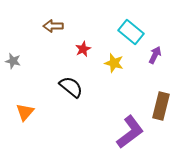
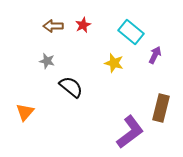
red star: moved 24 px up
gray star: moved 34 px right
brown rectangle: moved 2 px down
